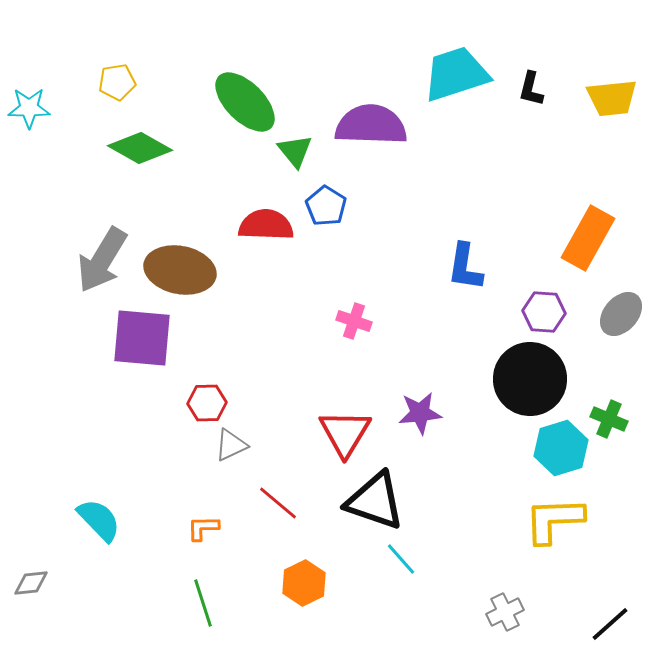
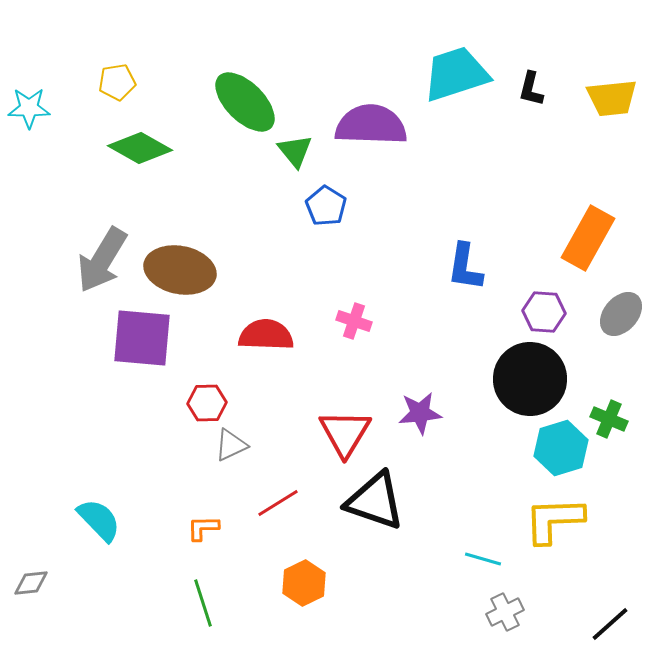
red semicircle: moved 110 px down
red line: rotated 72 degrees counterclockwise
cyan line: moved 82 px right; rotated 33 degrees counterclockwise
